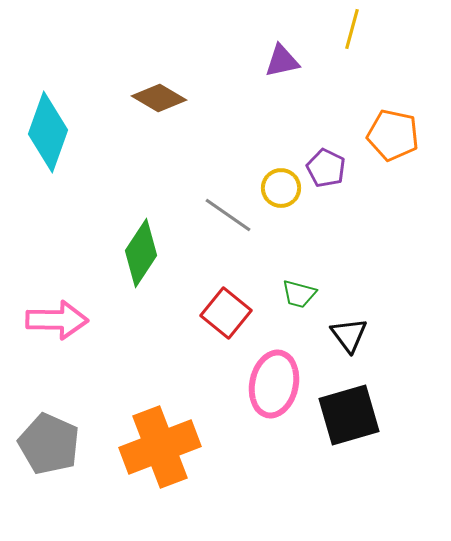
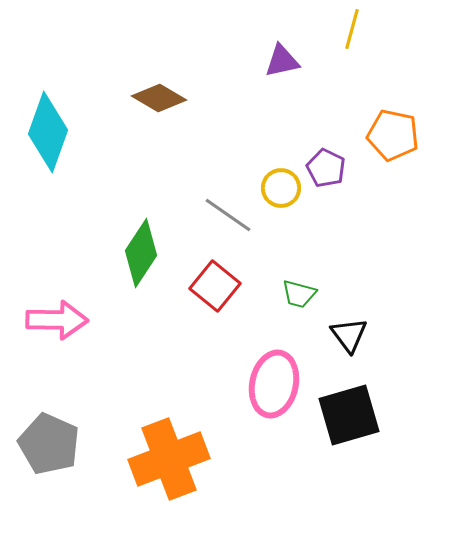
red square: moved 11 px left, 27 px up
orange cross: moved 9 px right, 12 px down
